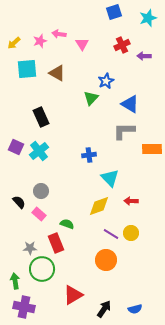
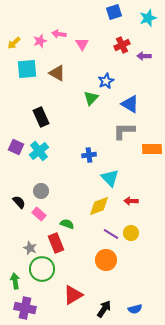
gray star: rotated 24 degrees clockwise
purple cross: moved 1 px right, 1 px down
